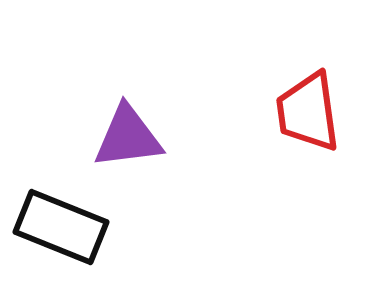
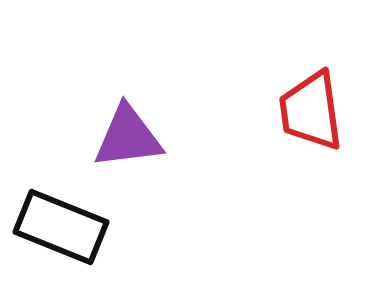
red trapezoid: moved 3 px right, 1 px up
